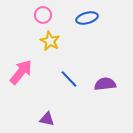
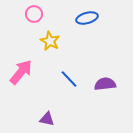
pink circle: moved 9 px left, 1 px up
